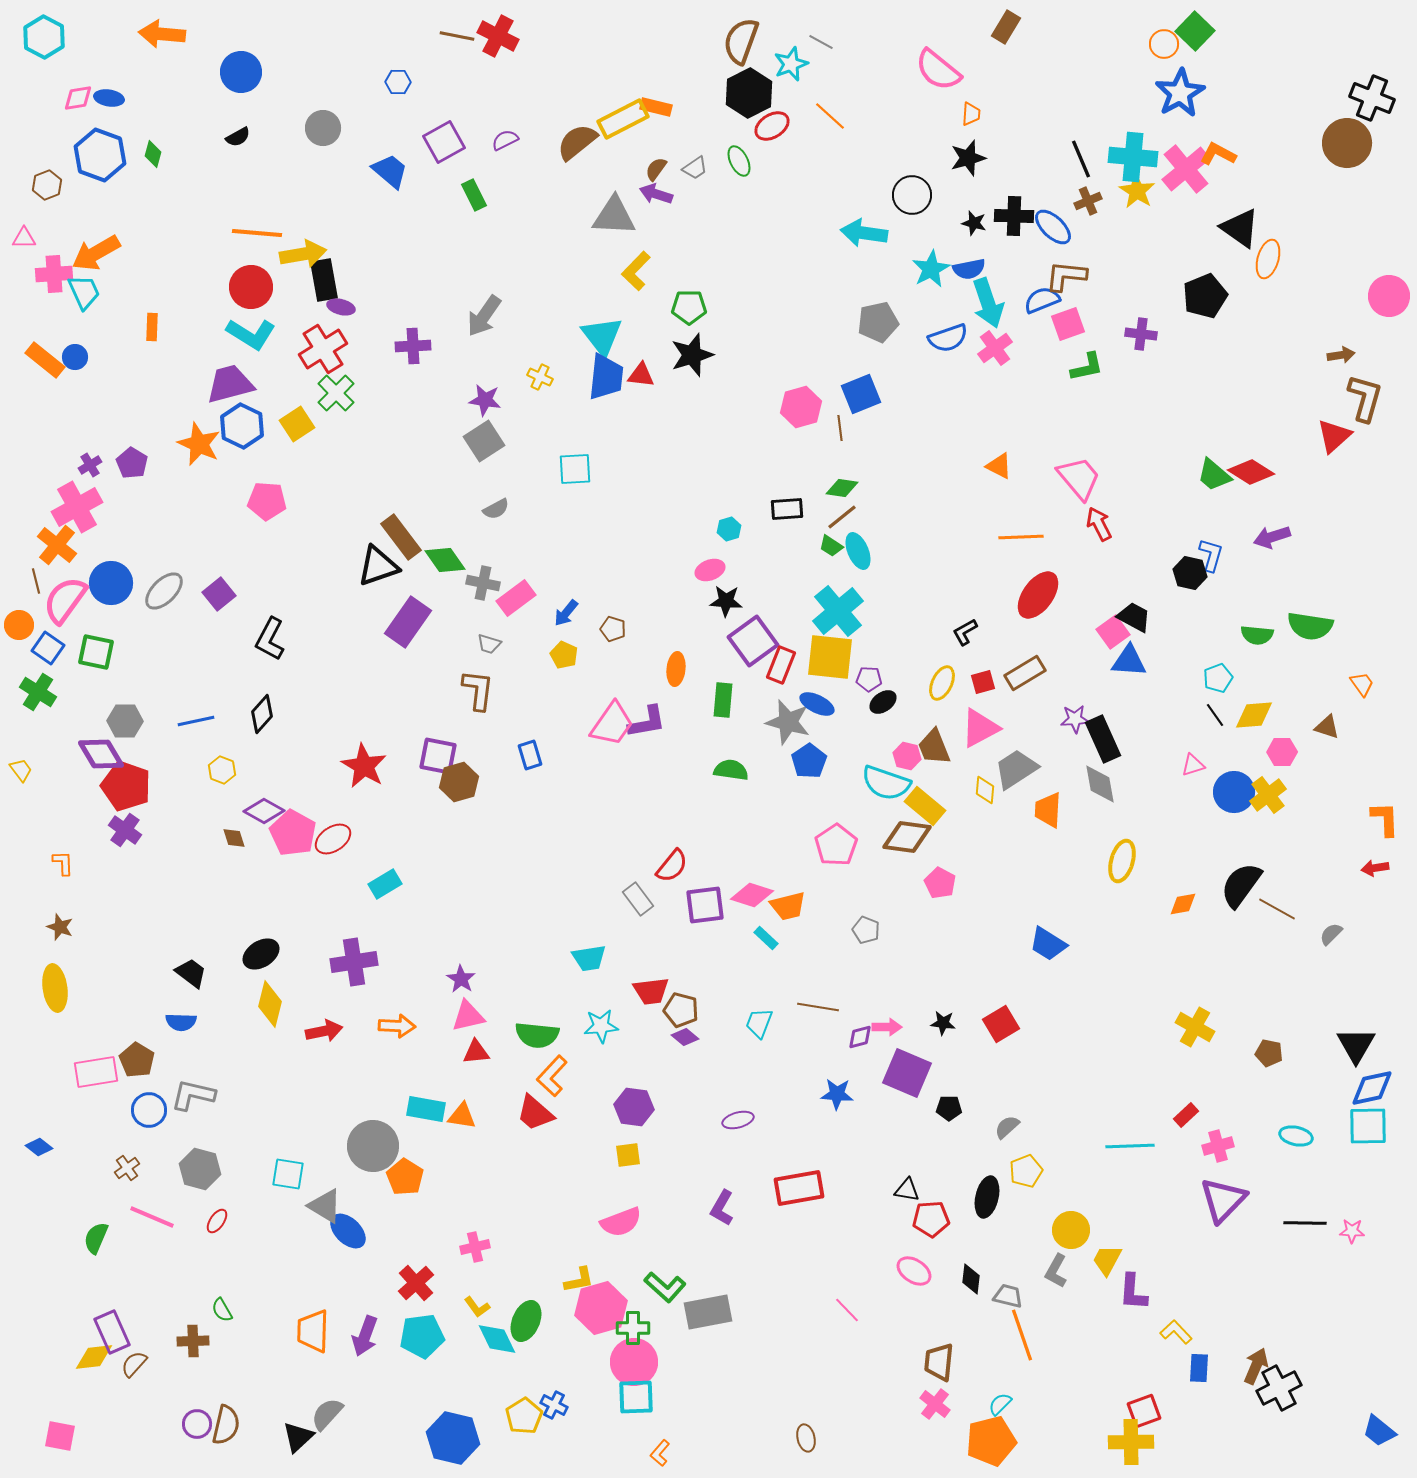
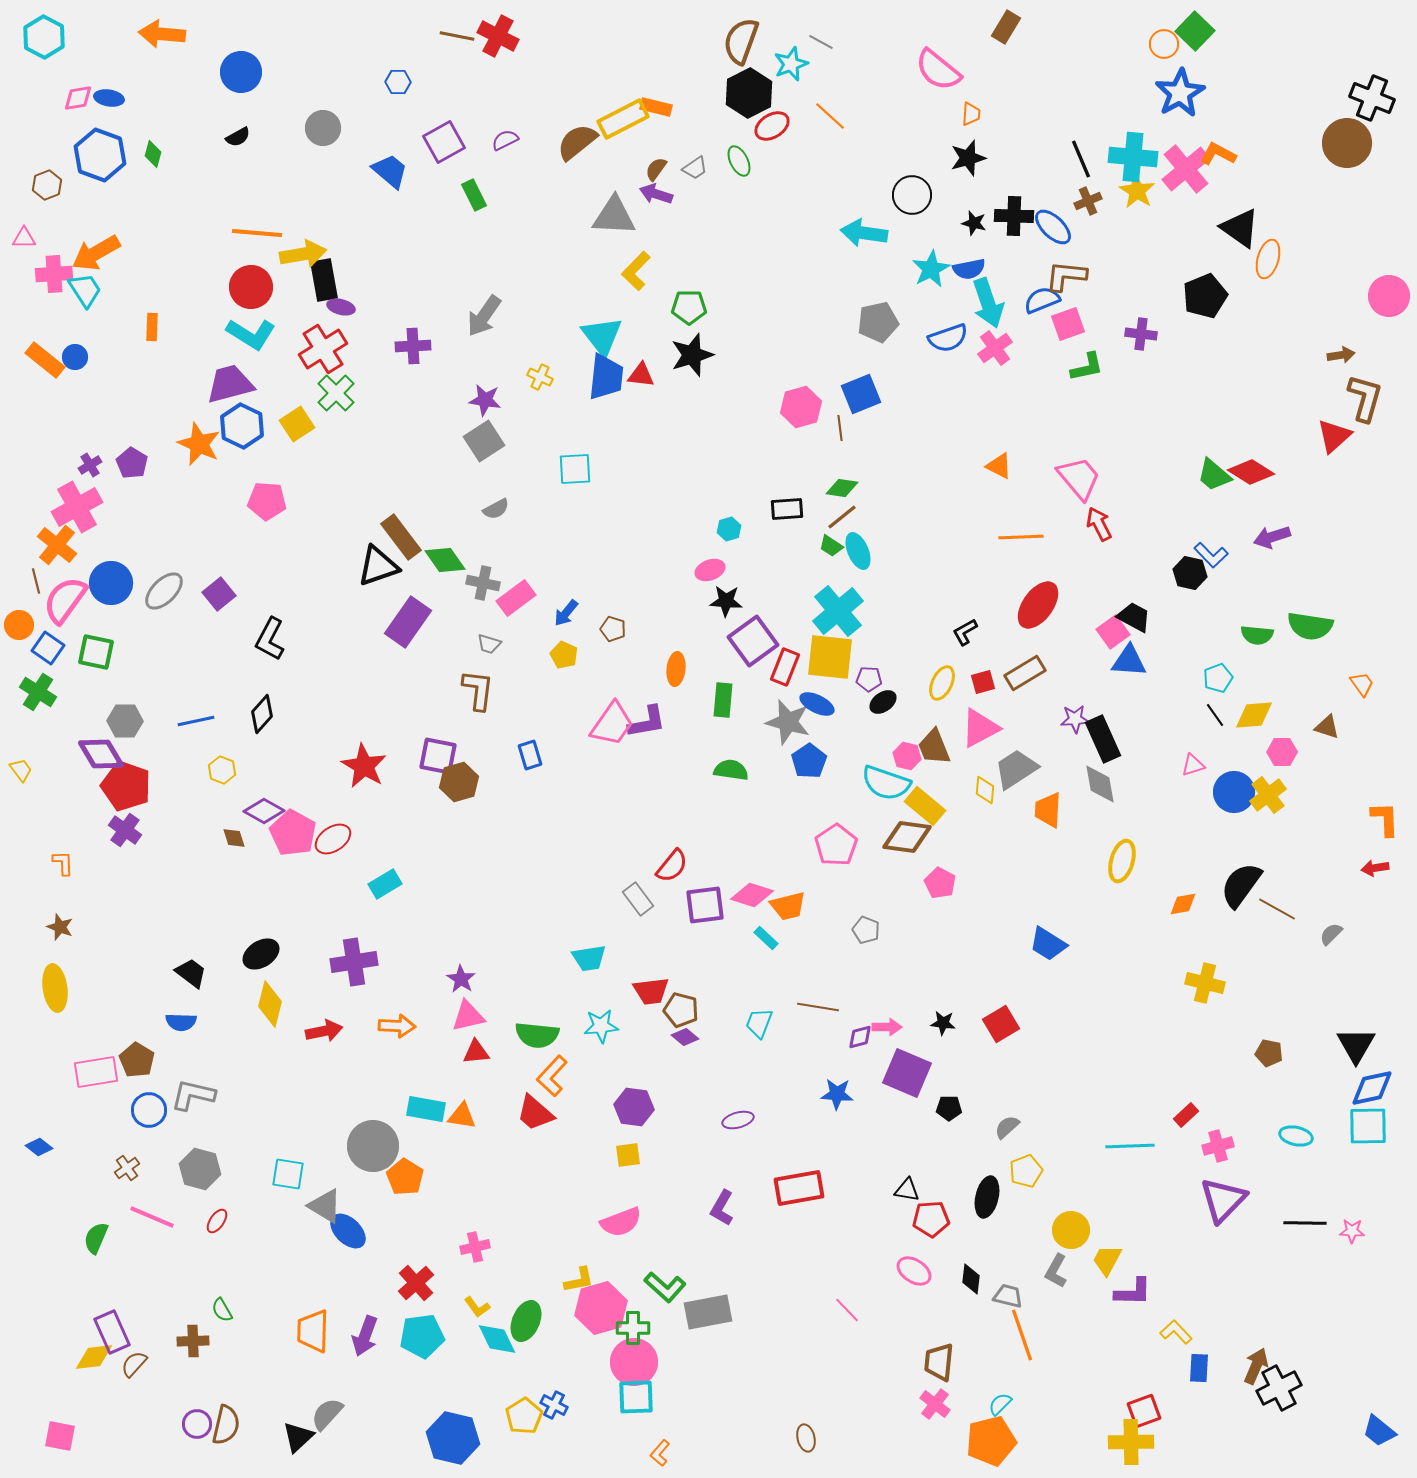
cyan trapezoid at (84, 292): moved 1 px right, 2 px up; rotated 9 degrees counterclockwise
blue L-shape at (1211, 555): rotated 120 degrees clockwise
red ellipse at (1038, 595): moved 10 px down
red rectangle at (781, 665): moved 4 px right, 2 px down
yellow cross at (1195, 1027): moved 10 px right, 44 px up; rotated 15 degrees counterclockwise
purple L-shape at (1133, 1292): rotated 93 degrees counterclockwise
